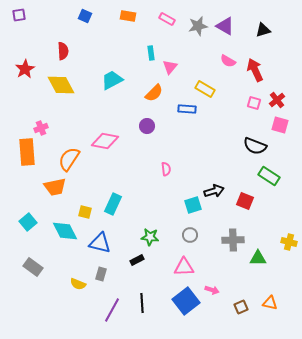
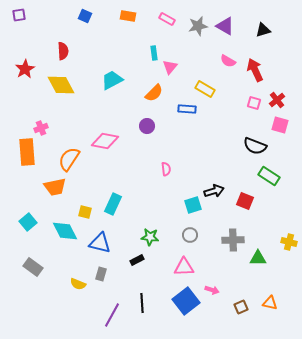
cyan rectangle at (151, 53): moved 3 px right
purple line at (112, 310): moved 5 px down
